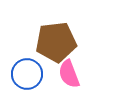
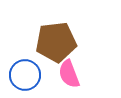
blue circle: moved 2 px left, 1 px down
